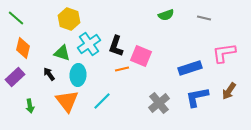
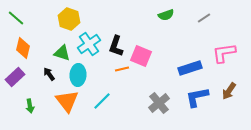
gray line: rotated 48 degrees counterclockwise
